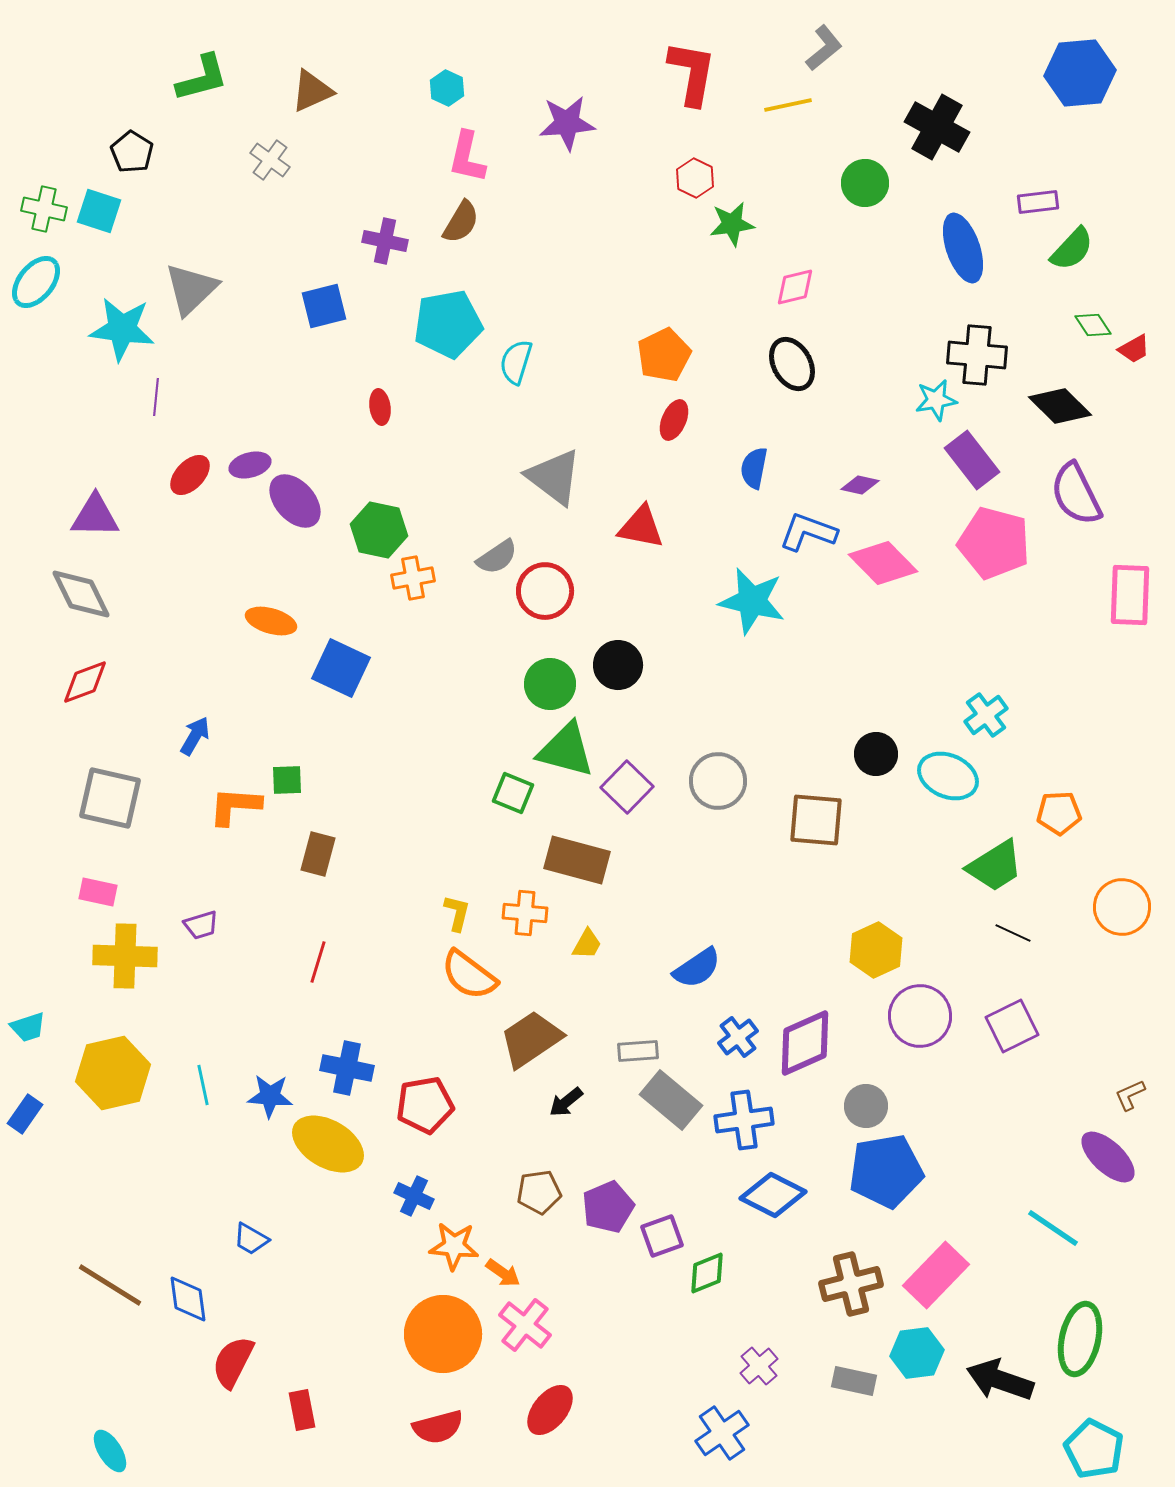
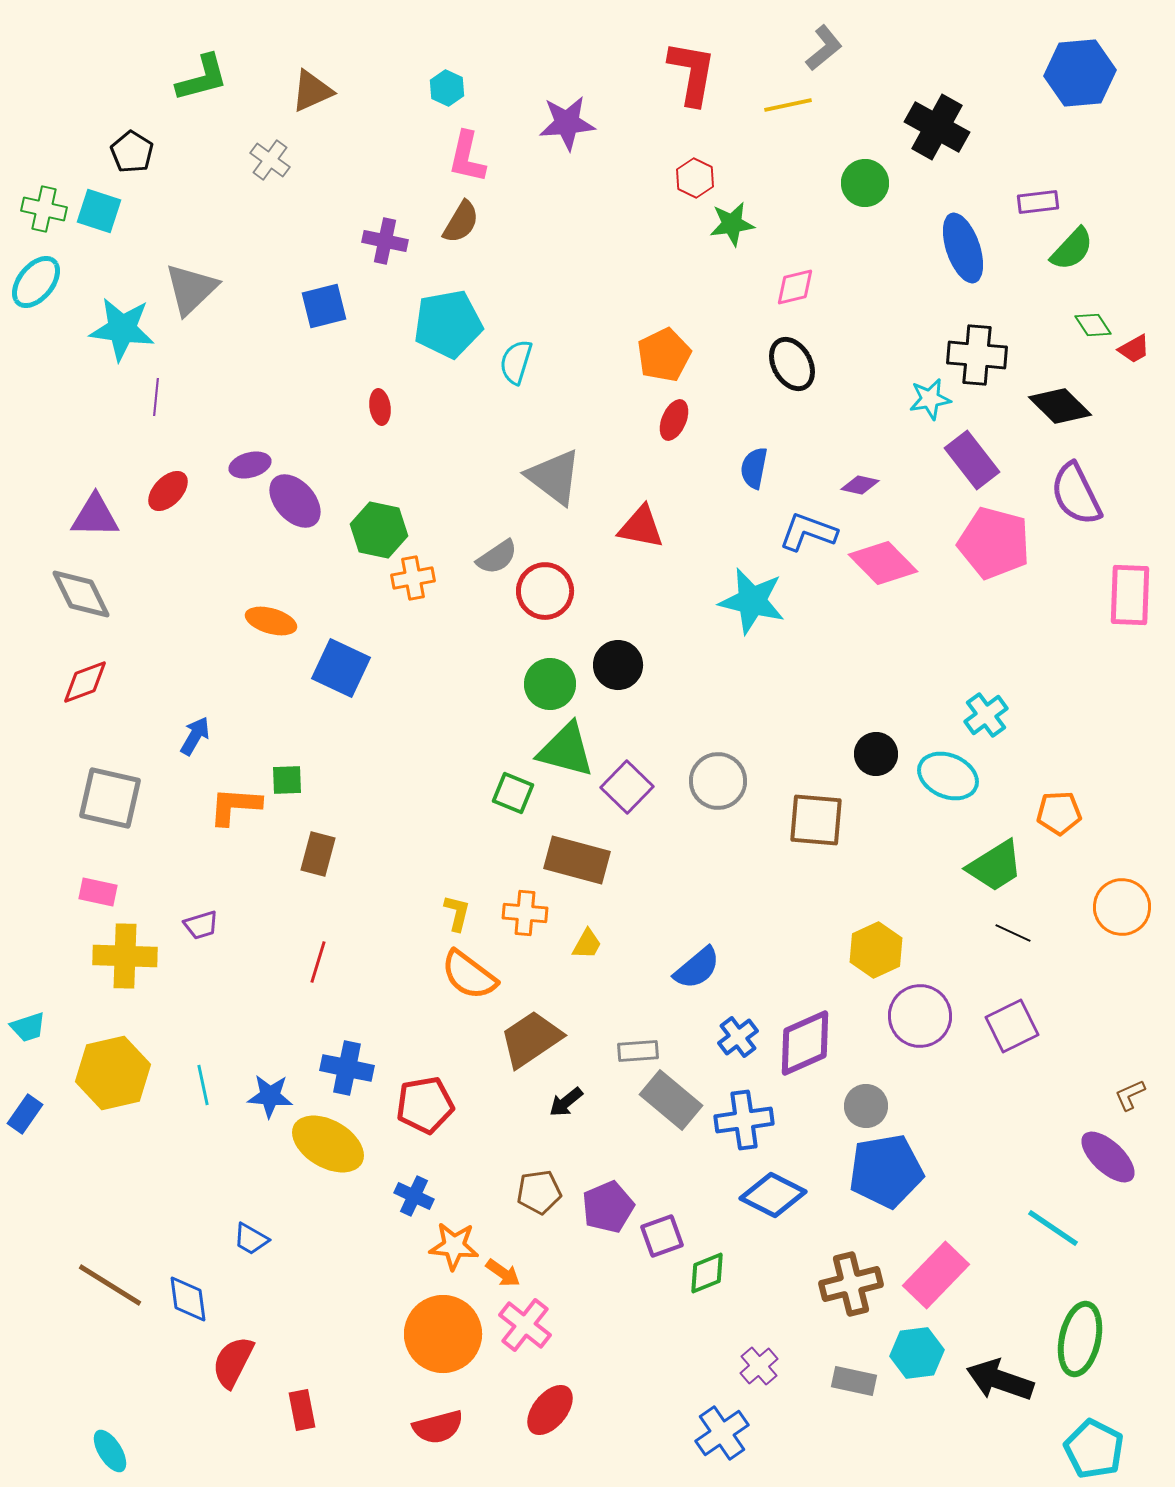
cyan star at (936, 400): moved 6 px left, 1 px up
red ellipse at (190, 475): moved 22 px left, 16 px down
blue semicircle at (697, 968): rotated 6 degrees counterclockwise
